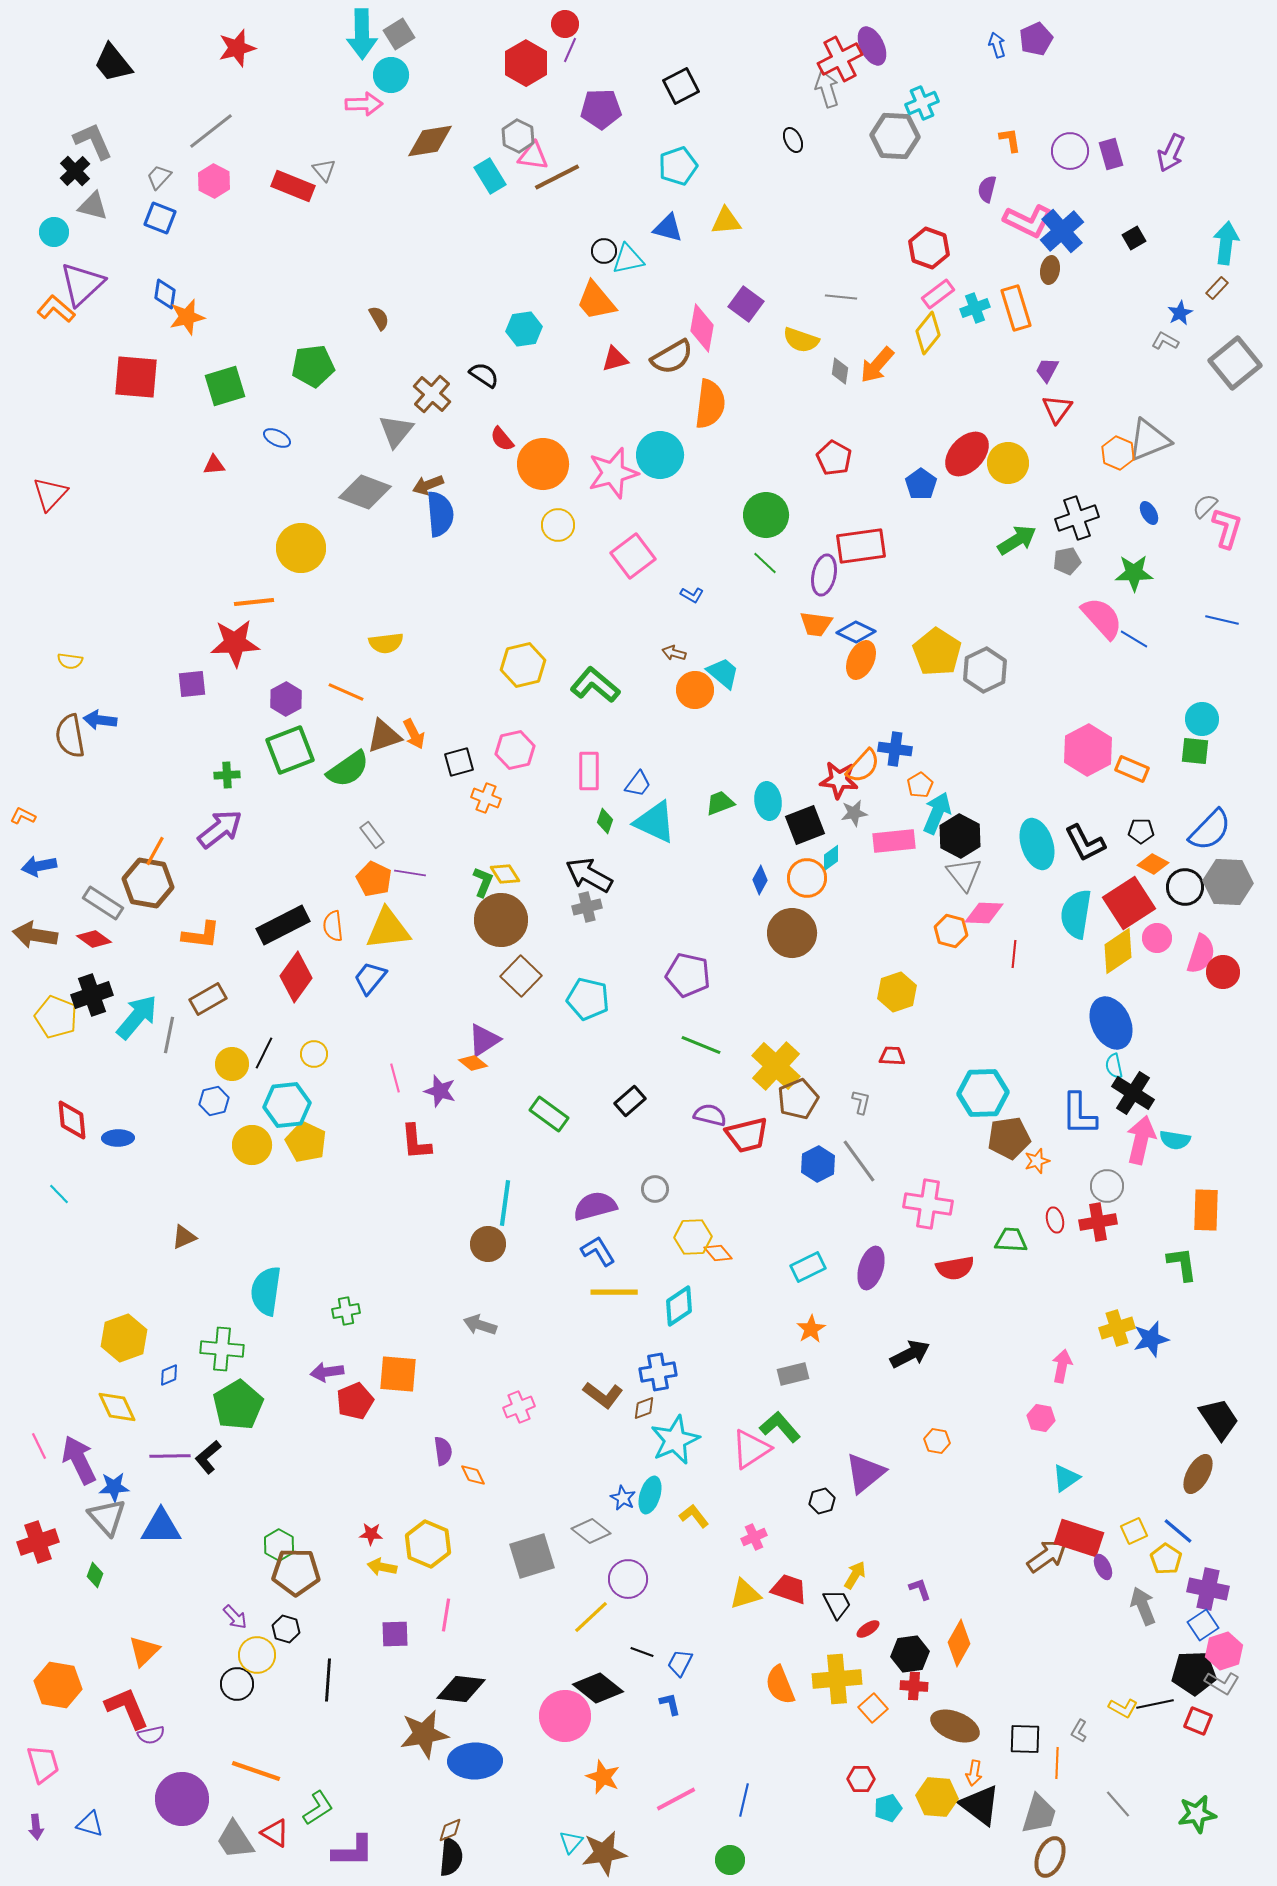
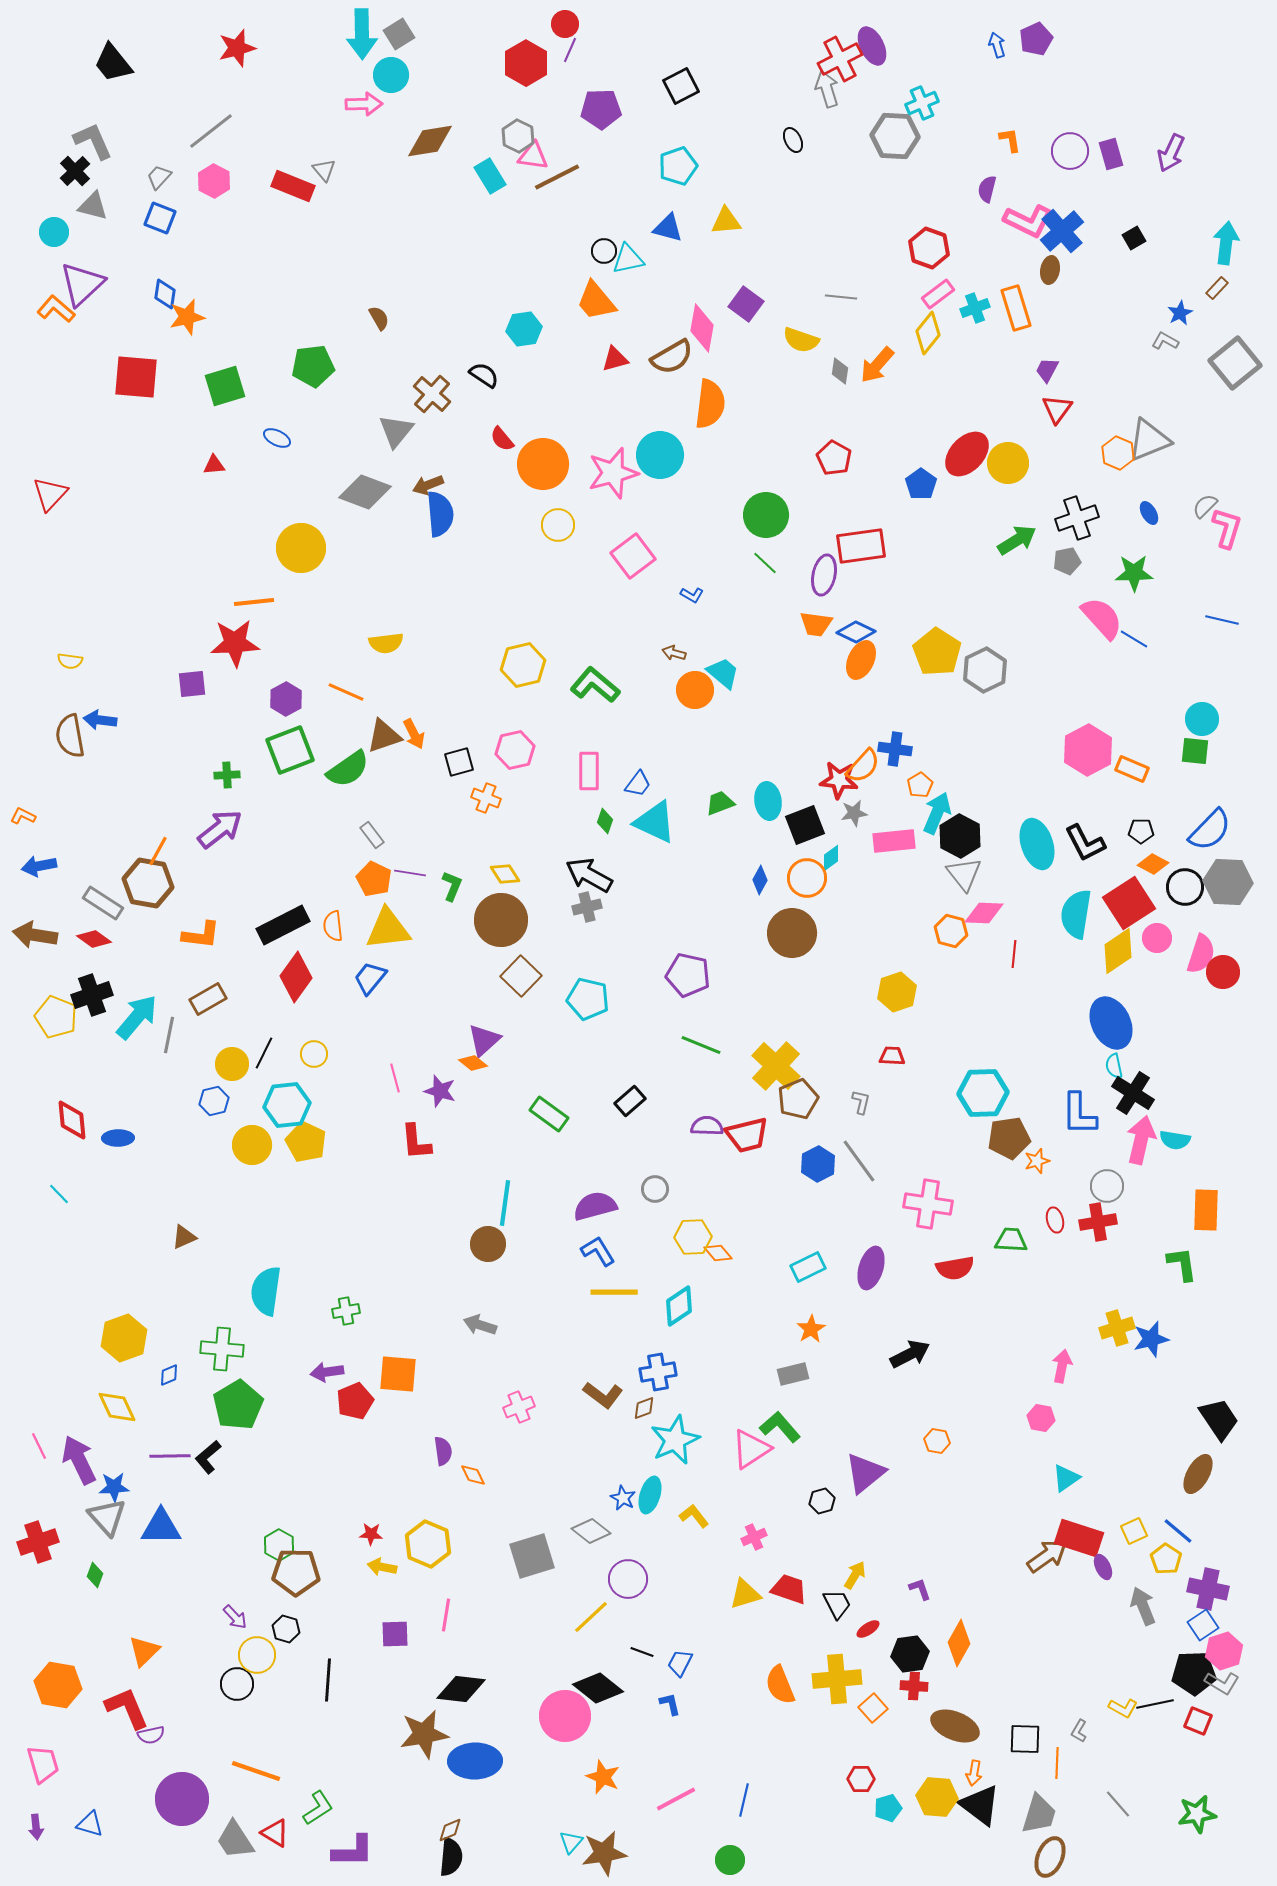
orange line at (155, 851): moved 3 px right
green L-shape at (483, 882): moved 31 px left, 4 px down
purple triangle at (484, 1040): rotated 9 degrees counterclockwise
purple semicircle at (710, 1115): moved 3 px left, 11 px down; rotated 12 degrees counterclockwise
